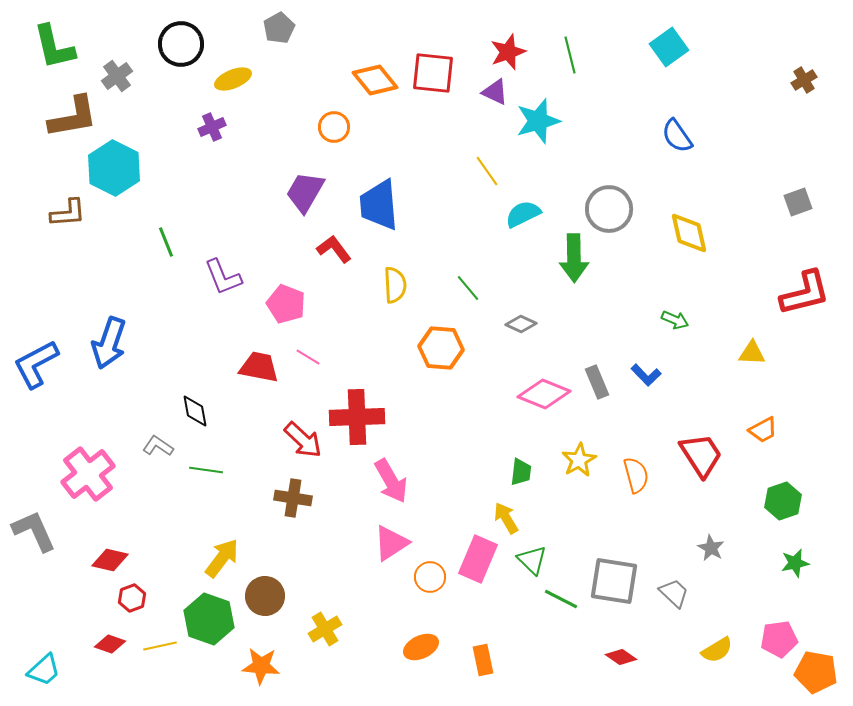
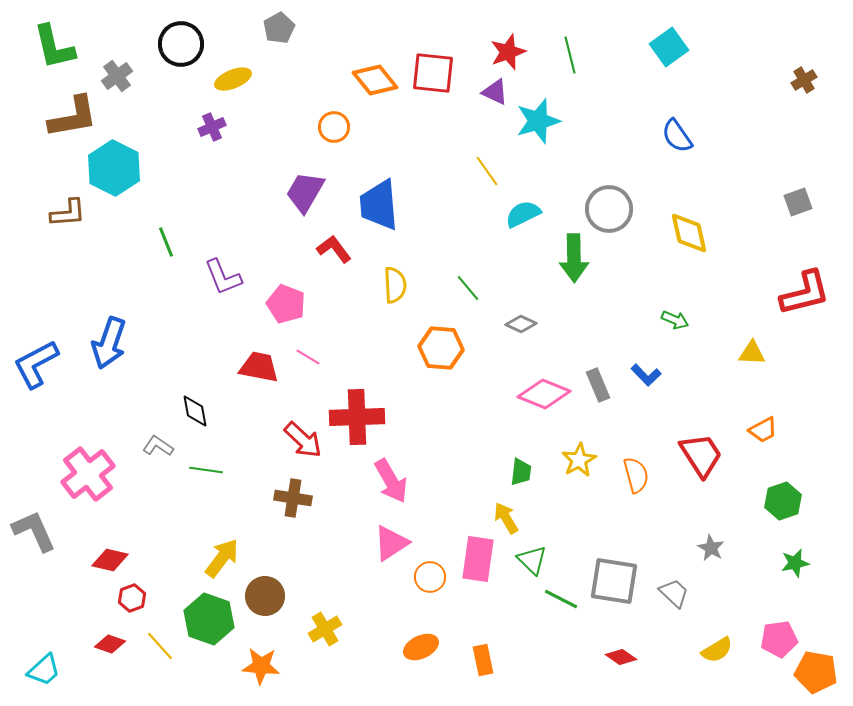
gray rectangle at (597, 382): moved 1 px right, 3 px down
pink rectangle at (478, 559): rotated 15 degrees counterclockwise
yellow line at (160, 646): rotated 60 degrees clockwise
